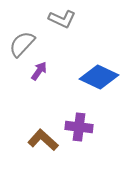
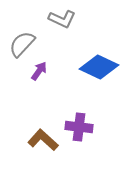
blue diamond: moved 10 px up
